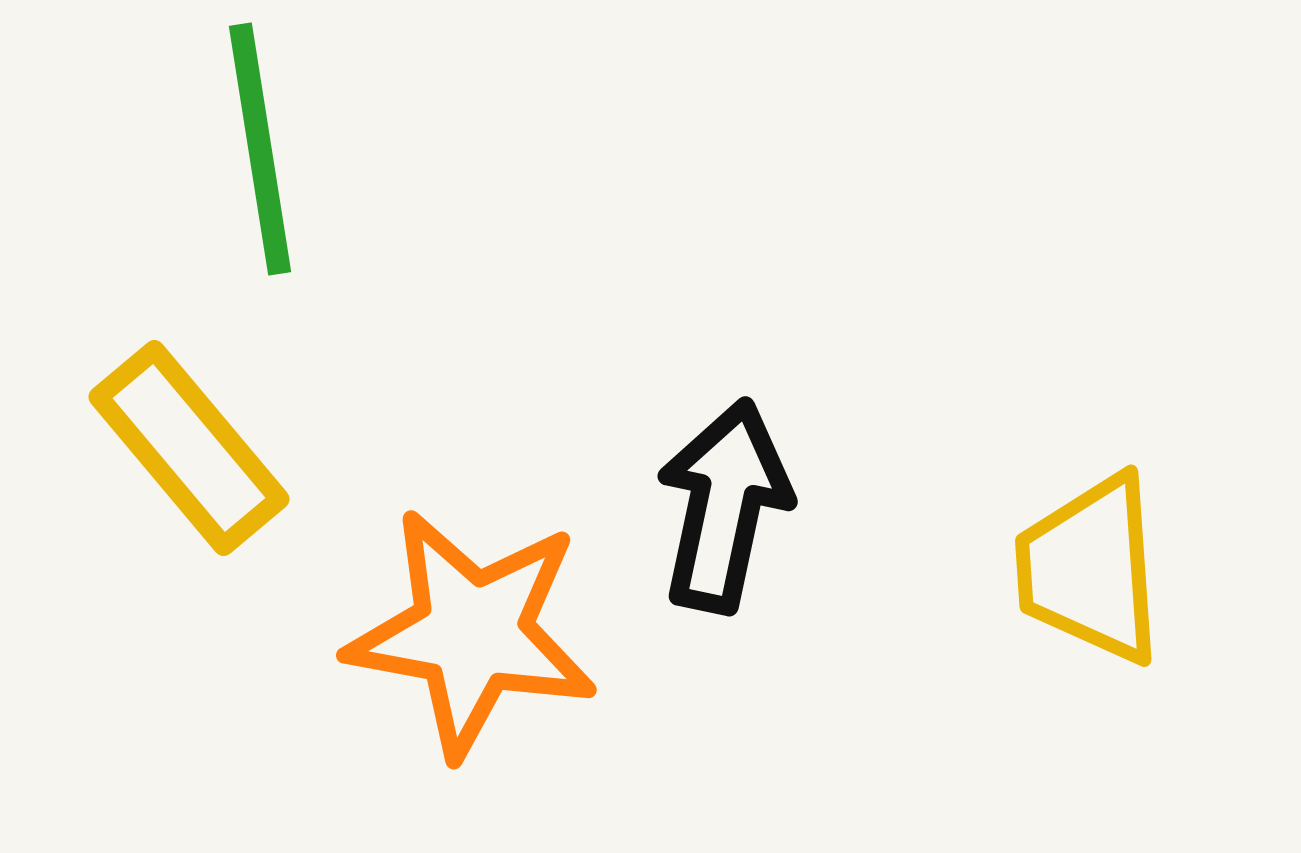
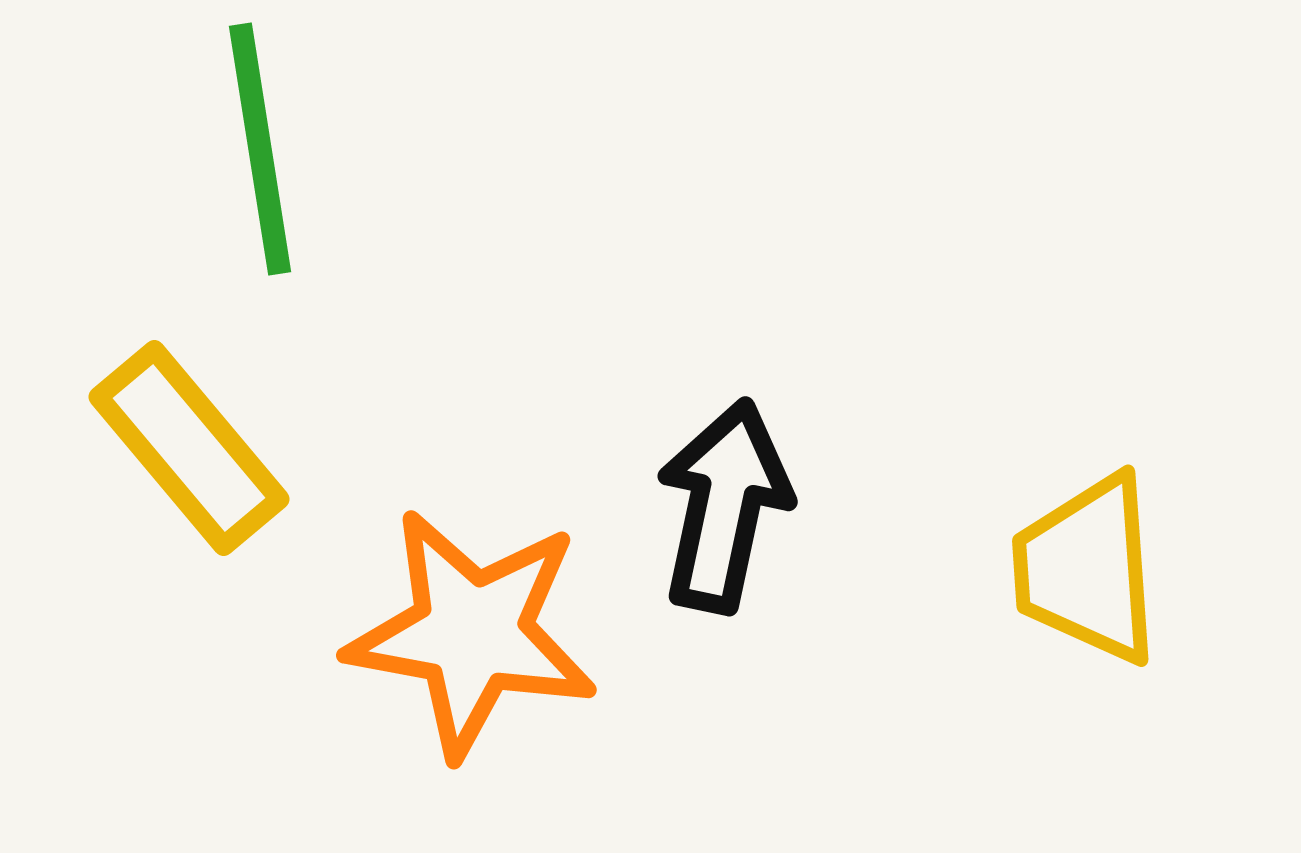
yellow trapezoid: moved 3 px left
